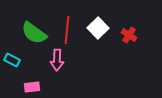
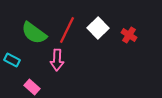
red line: rotated 20 degrees clockwise
pink rectangle: rotated 49 degrees clockwise
